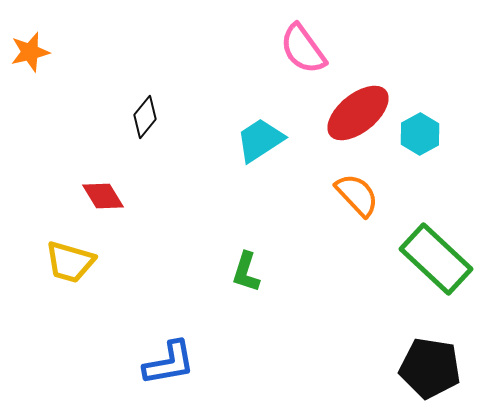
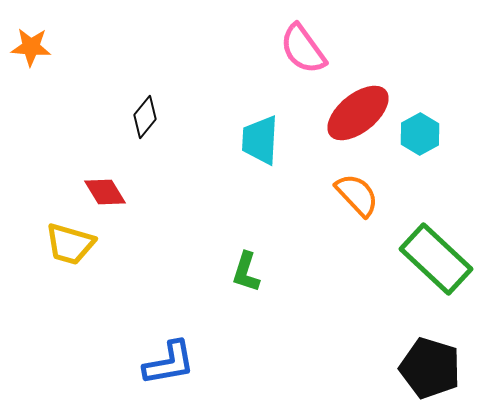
orange star: moved 1 px right, 5 px up; rotated 18 degrees clockwise
cyan trapezoid: rotated 54 degrees counterclockwise
red diamond: moved 2 px right, 4 px up
yellow trapezoid: moved 18 px up
black pentagon: rotated 8 degrees clockwise
